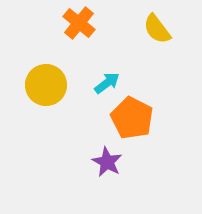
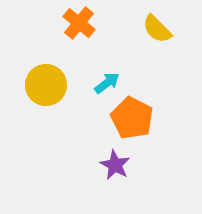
yellow semicircle: rotated 8 degrees counterclockwise
purple star: moved 8 px right, 3 px down
